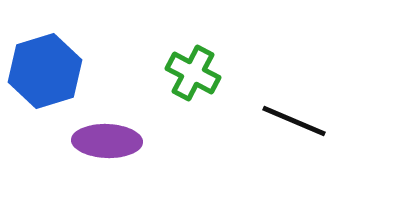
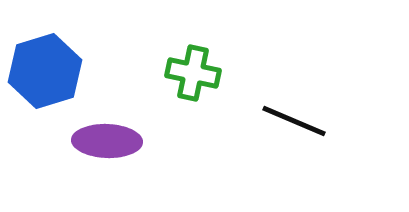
green cross: rotated 16 degrees counterclockwise
